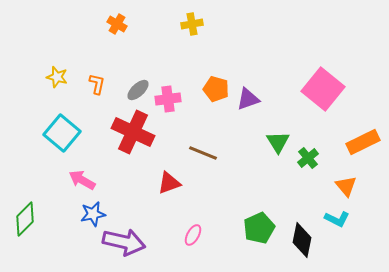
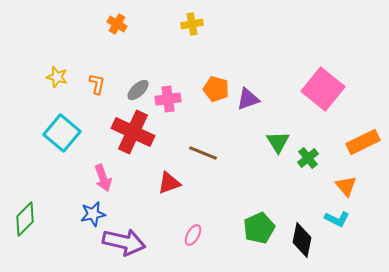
pink arrow: moved 21 px right, 2 px up; rotated 140 degrees counterclockwise
